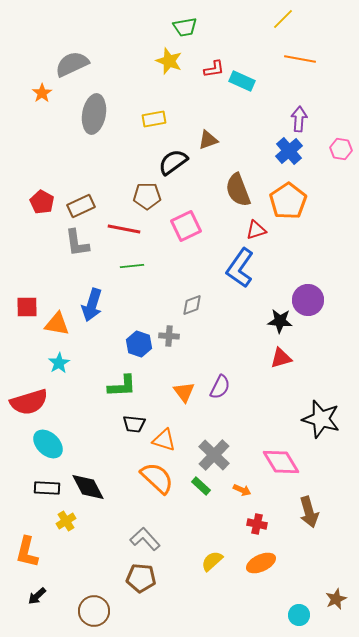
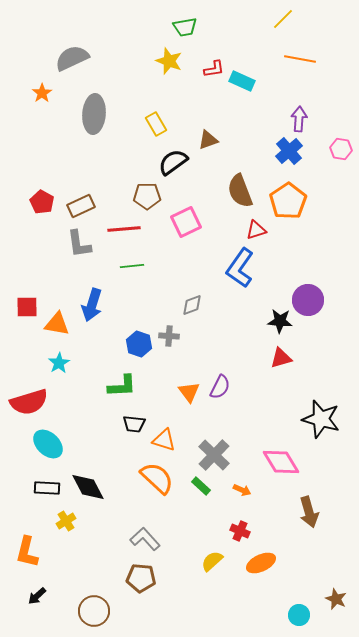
gray semicircle at (72, 64): moved 6 px up
gray ellipse at (94, 114): rotated 6 degrees counterclockwise
yellow rectangle at (154, 119): moved 2 px right, 5 px down; rotated 70 degrees clockwise
brown semicircle at (238, 190): moved 2 px right, 1 px down
pink square at (186, 226): moved 4 px up
red line at (124, 229): rotated 16 degrees counterclockwise
gray L-shape at (77, 243): moved 2 px right, 1 px down
orange triangle at (184, 392): moved 5 px right
red cross at (257, 524): moved 17 px left, 7 px down; rotated 12 degrees clockwise
brown star at (336, 599): rotated 25 degrees counterclockwise
